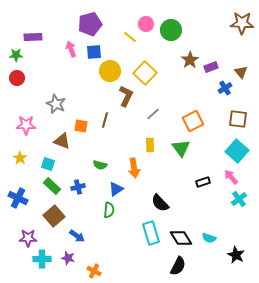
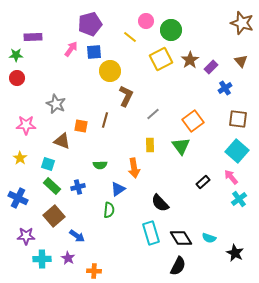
brown star at (242, 23): rotated 15 degrees clockwise
pink circle at (146, 24): moved 3 px up
pink arrow at (71, 49): rotated 56 degrees clockwise
purple rectangle at (211, 67): rotated 24 degrees counterclockwise
brown triangle at (241, 72): moved 11 px up
yellow square at (145, 73): moved 16 px right, 14 px up; rotated 20 degrees clockwise
orange square at (193, 121): rotated 10 degrees counterclockwise
green triangle at (181, 148): moved 2 px up
green semicircle at (100, 165): rotated 16 degrees counterclockwise
black rectangle at (203, 182): rotated 24 degrees counterclockwise
blue triangle at (116, 189): moved 2 px right
purple star at (28, 238): moved 2 px left, 2 px up
black star at (236, 255): moved 1 px left, 2 px up
purple star at (68, 258): rotated 16 degrees clockwise
orange cross at (94, 271): rotated 24 degrees counterclockwise
